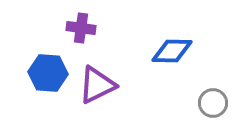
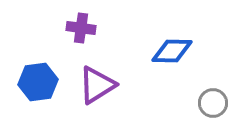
blue hexagon: moved 10 px left, 9 px down; rotated 12 degrees counterclockwise
purple triangle: rotated 6 degrees counterclockwise
